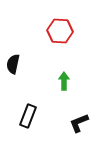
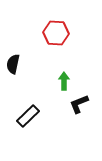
red hexagon: moved 4 px left, 2 px down
black rectangle: rotated 25 degrees clockwise
black L-shape: moved 19 px up
